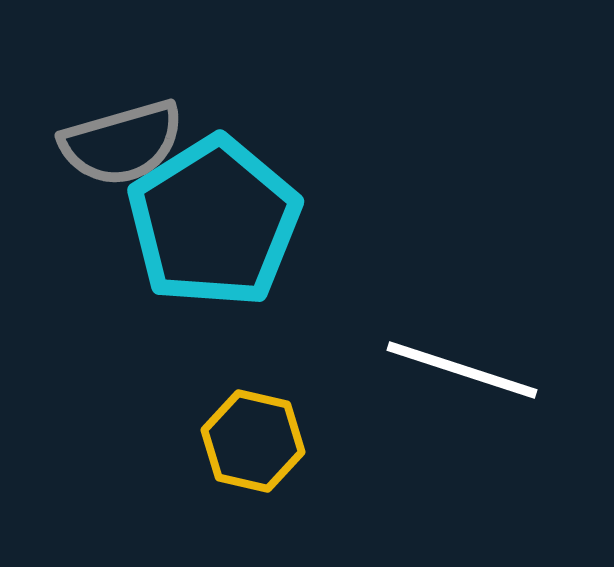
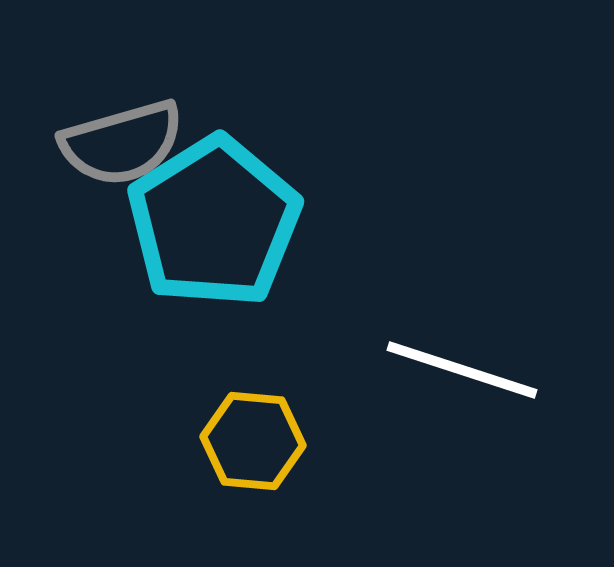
yellow hexagon: rotated 8 degrees counterclockwise
